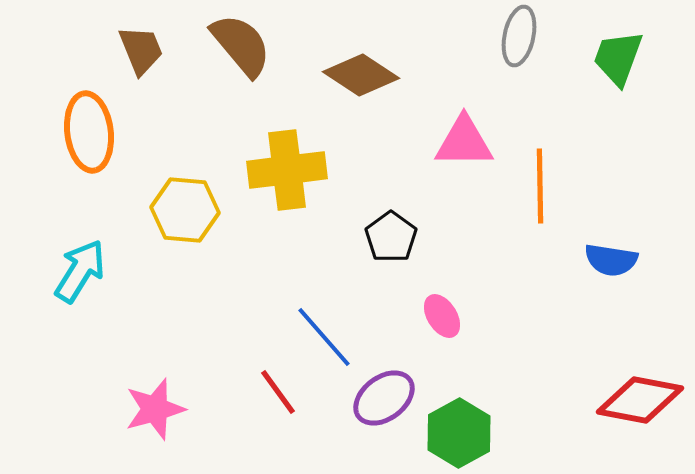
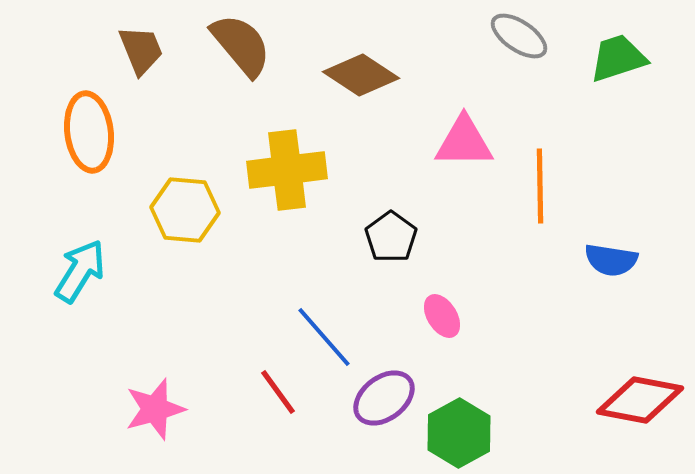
gray ellipse: rotated 68 degrees counterclockwise
green trapezoid: rotated 52 degrees clockwise
